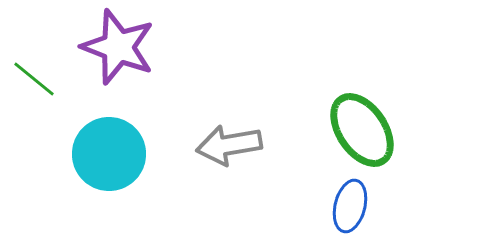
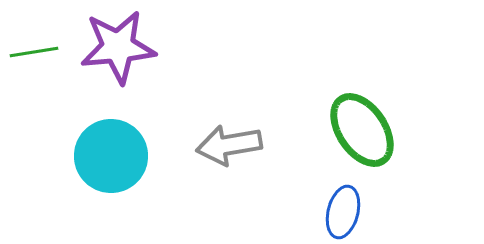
purple star: rotated 26 degrees counterclockwise
green line: moved 27 px up; rotated 48 degrees counterclockwise
cyan circle: moved 2 px right, 2 px down
blue ellipse: moved 7 px left, 6 px down
